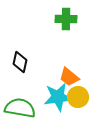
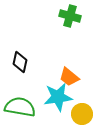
green cross: moved 4 px right, 3 px up; rotated 15 degrees clockwise
yellow circle: moved 4 px right, 17 px down
green semicircle: moved 1 px up
